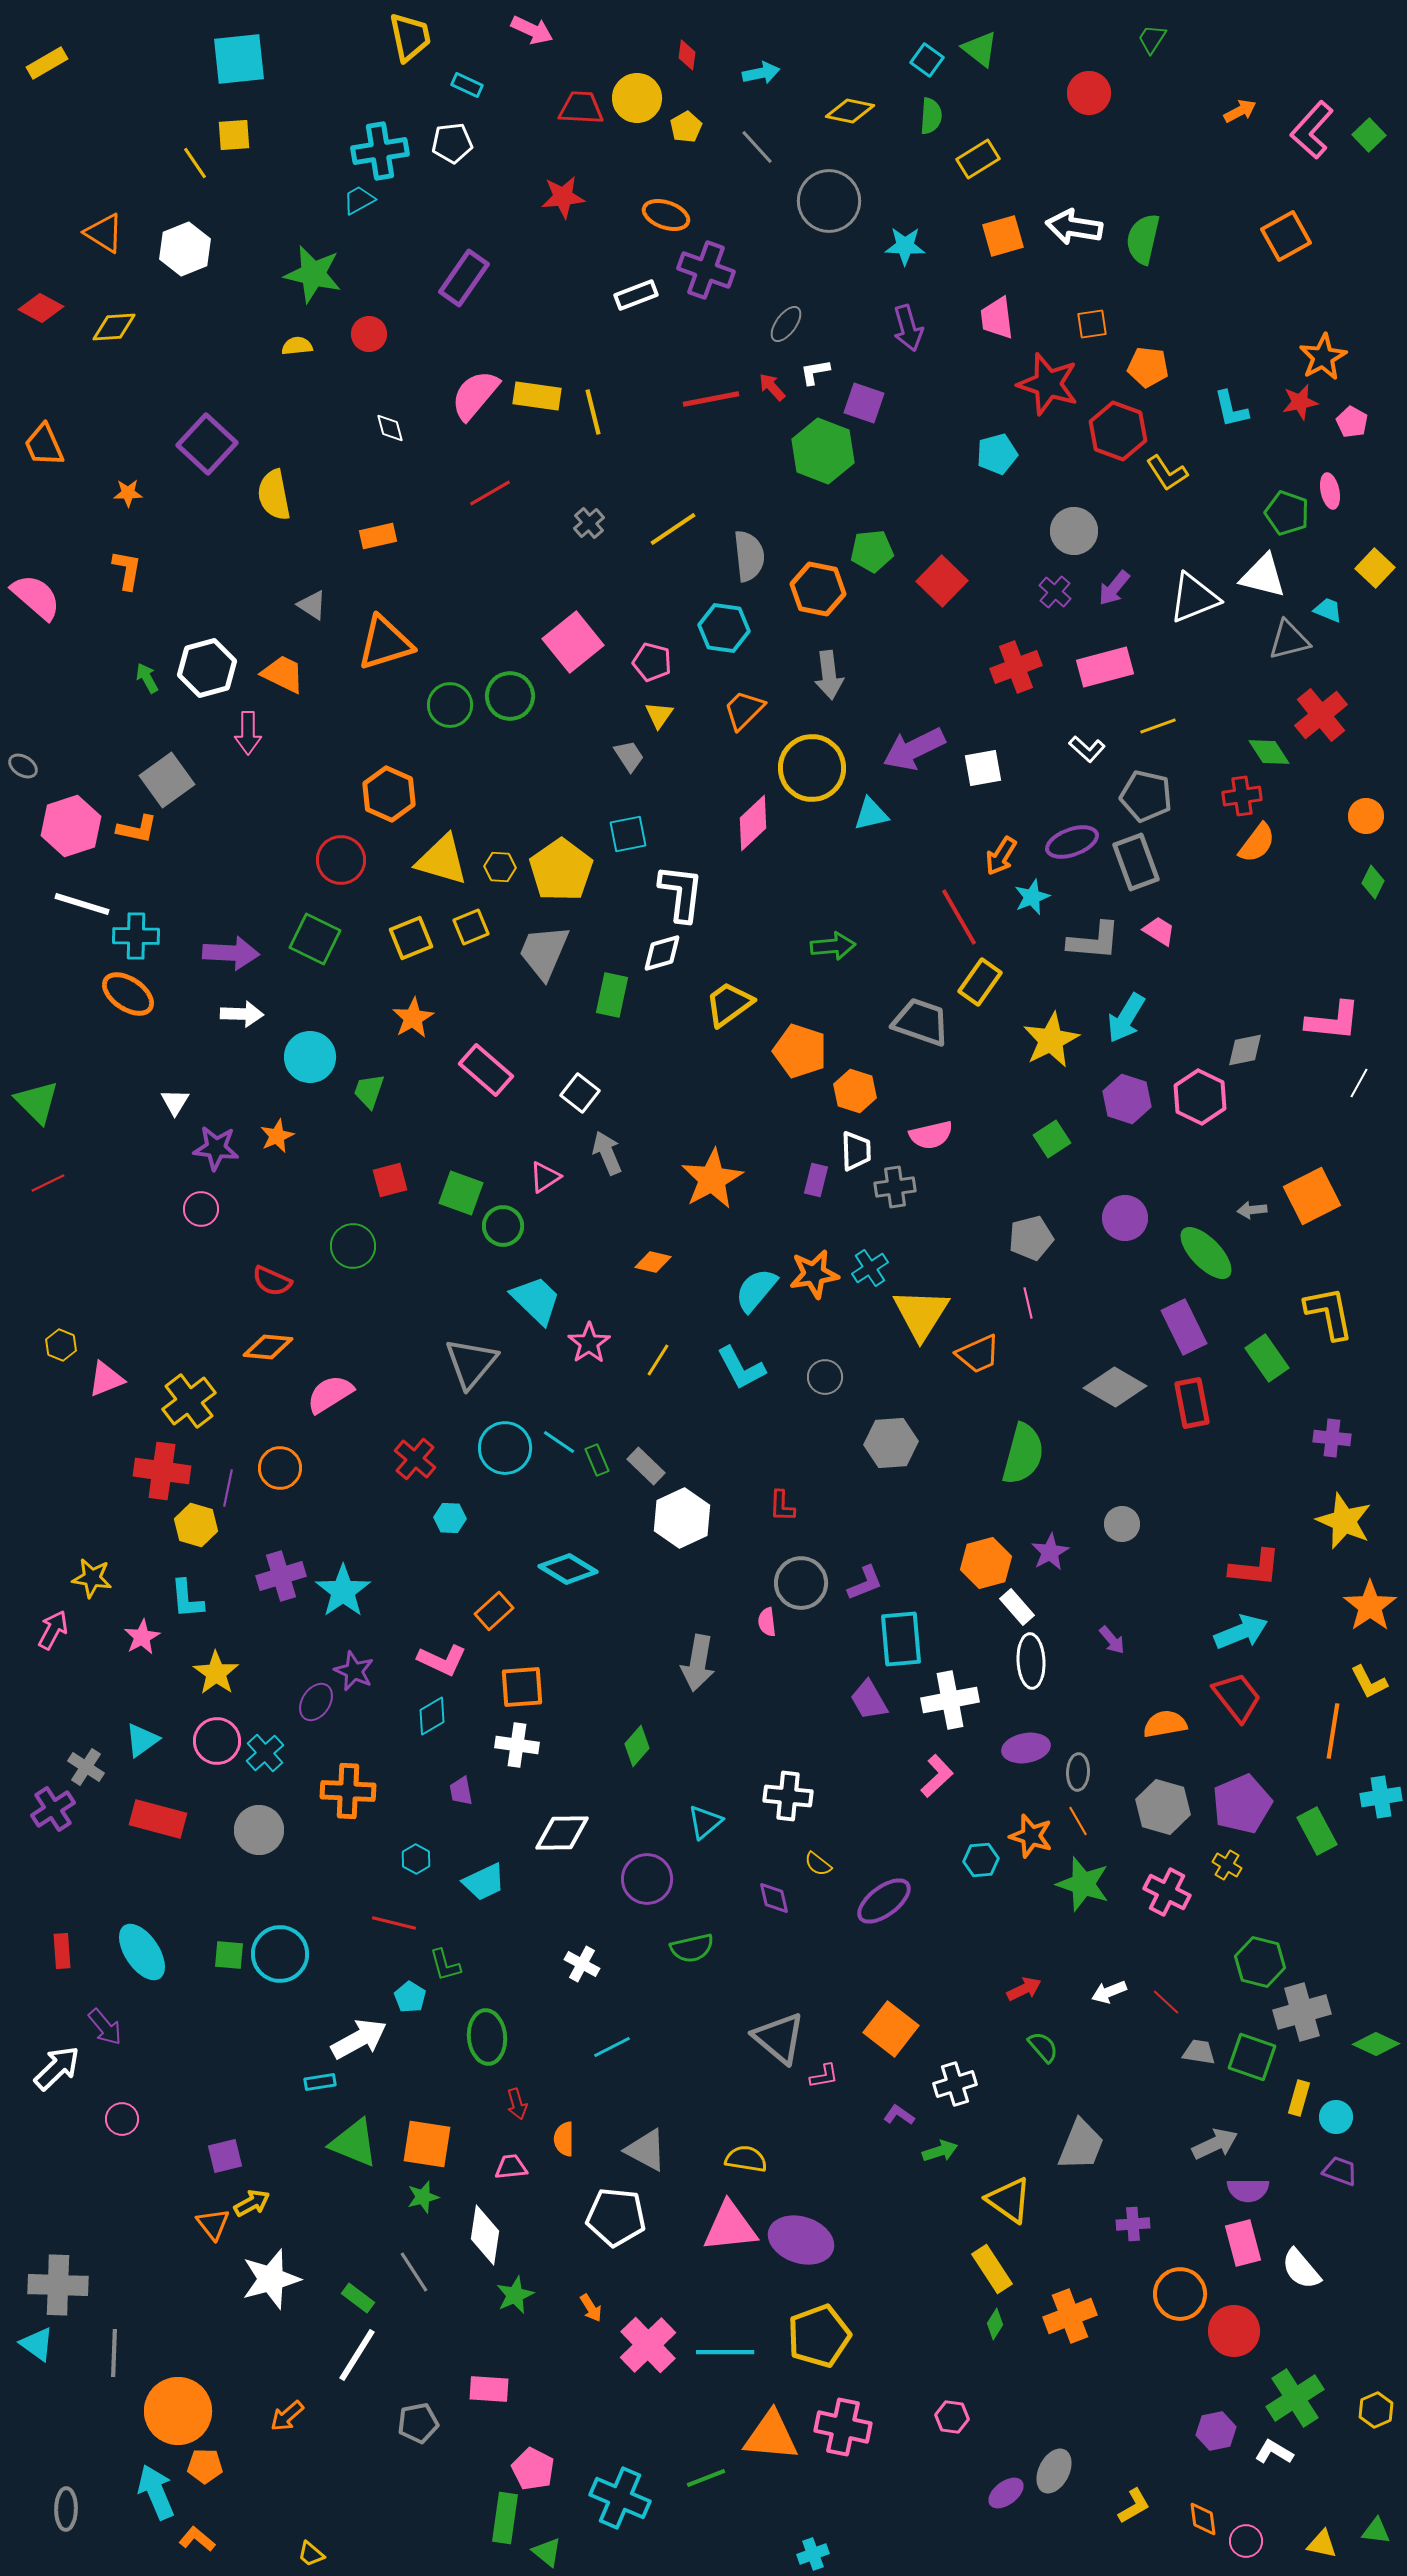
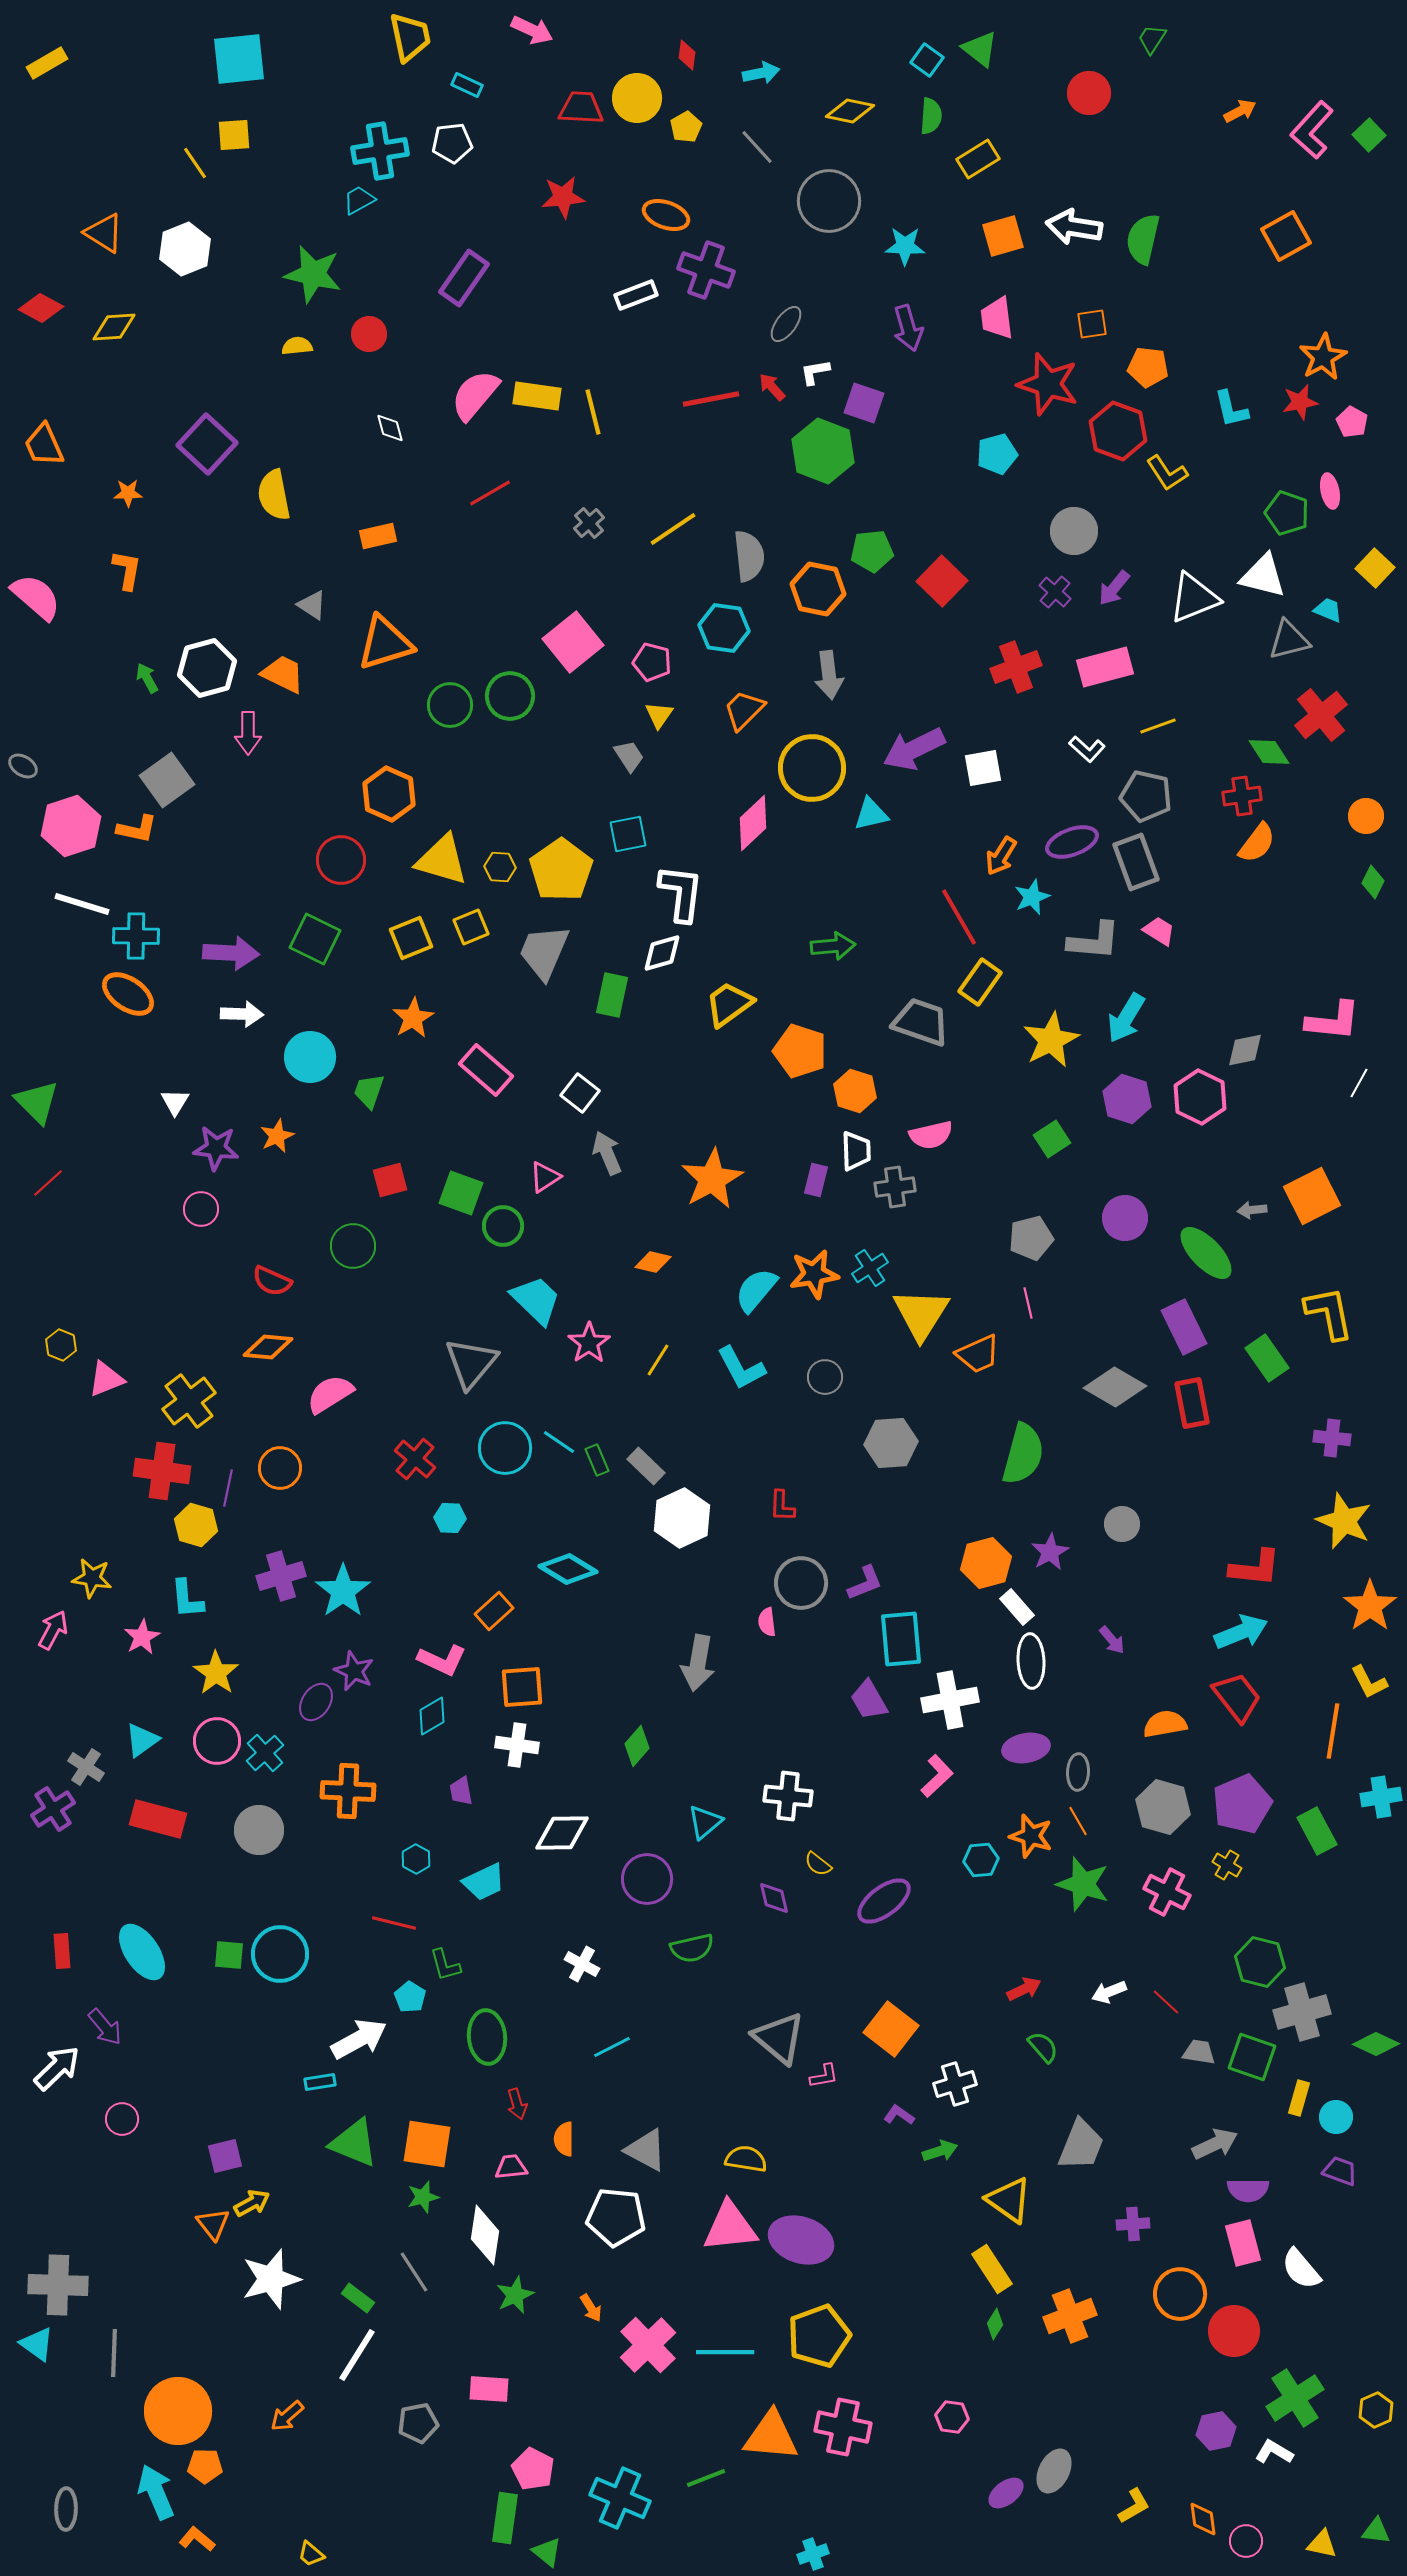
red line at (48, 1183): rotated 16 degrees counterclockwise
